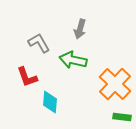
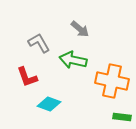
gray arrow: rotated 66 degrees counterclockwise
orange cross: moved 3 px left, 3 px up; rotated 32 degrees counterclockwise
cyan diamond: moved 1 px left, 2 px down; rotated 75 degrees counterclockwise
